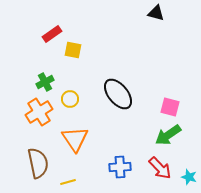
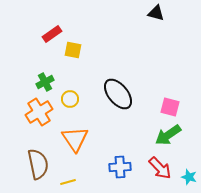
brown semicircle: moved 1 px down
